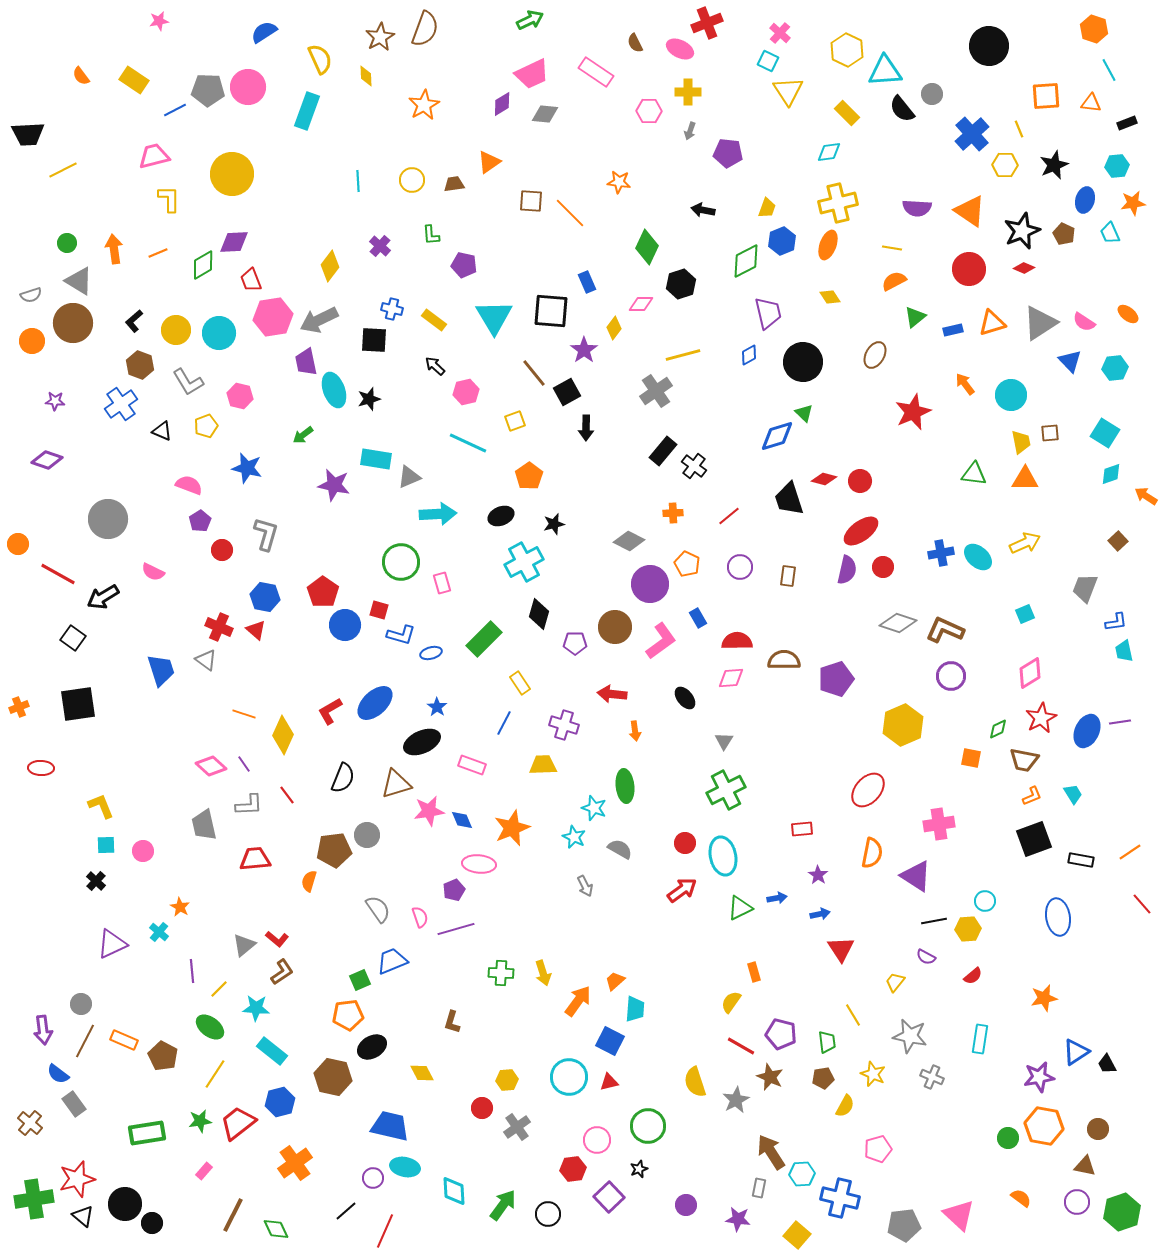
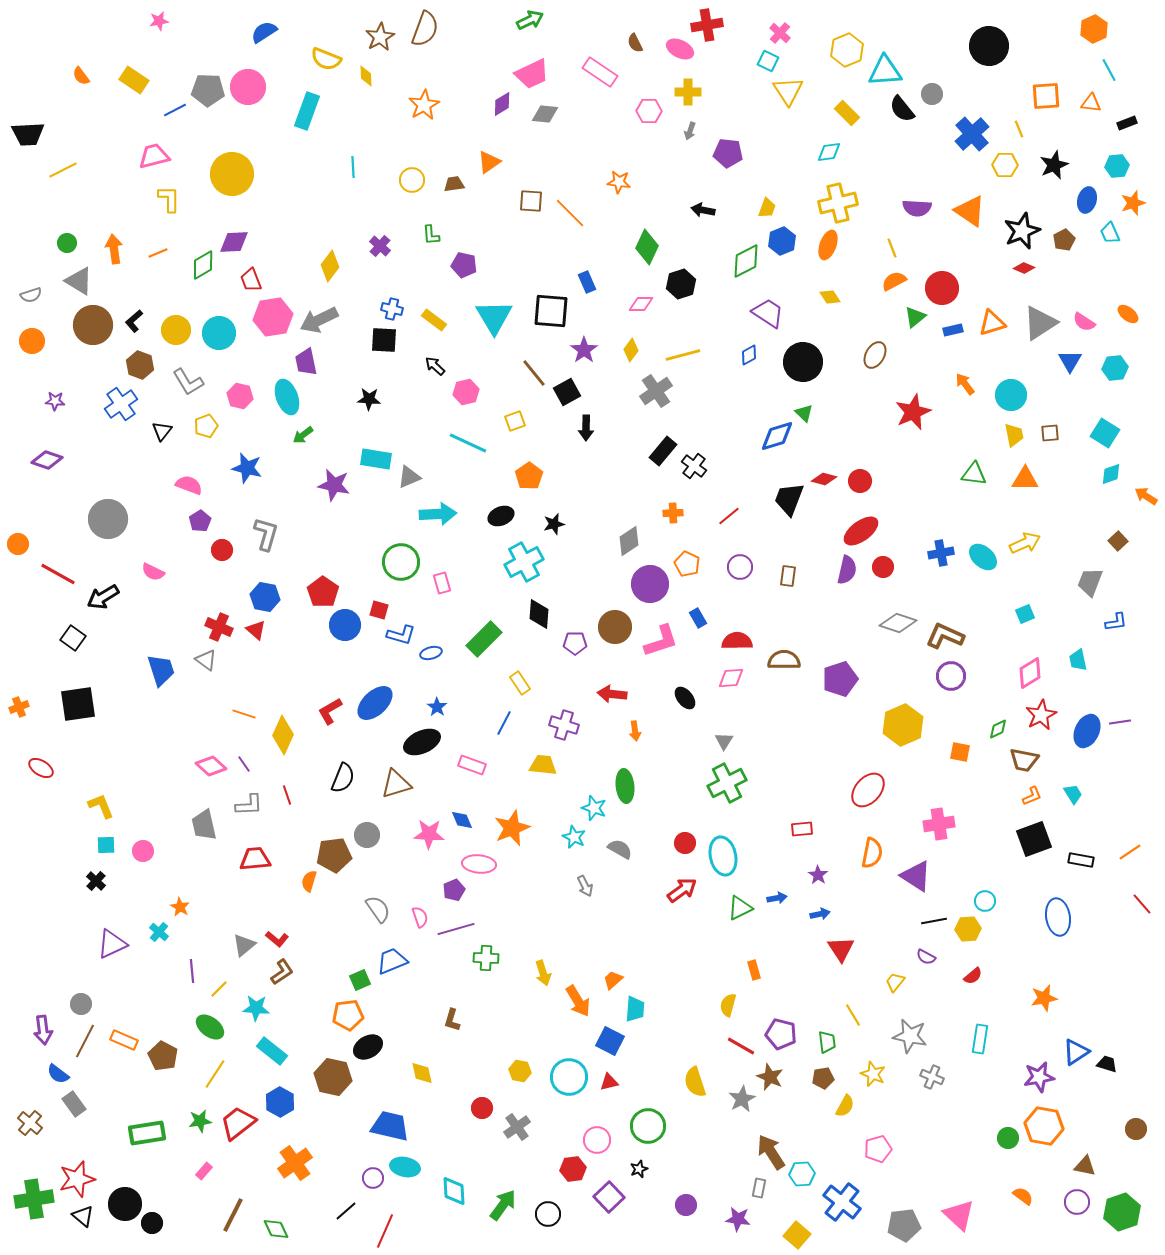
red cross at (707, 23): moved 2 px down; rotated 12 degrees clockwise
orange hexagon at (1094, 29): rotated 16 degrees clockwise
yellow hexagon at (847, 50): rotated 12 degrees clockwise
yellow semicircle at (320, 59): moved 6 px right; rotated 136 degrees clockwise
pink rectangle at (596, 72): moved 4 px right
cyan line at (358, 181): moved 5 px left, 14 px up
blue ellipse at (1085, 200): moved 2 px right
orange star at (1133, 203): rotated 10 degrees counterclockwise
brown pentagon at (1064, 234): moved 6 px down; rotated 20 degrees clockwise
yellow line at (892, 248): rotated 60 degrees clockwise
red circle at (969, 269): moved 27 px left, 19 px down
purple trapezoid at (768, 313): rotated 44 degrees counterclockwise
brown circle at (73, 323): moved 20 px right, 2 px down
yellow diamond at (614, 328): moved 17 px right, 22 px down
black square at (374, 340): moved 10 px right
blue triangle at (1070, 361): rotated 15 degrees clockwise
cyan ellipse at (334, 390): moved 47 px left, 7 px down
black star at (369, 399): rotated 20 degrees clockwise
black triangle at (162, 431): rotated 45 degrees clockwise
yellow trapezoid at (1021, 442): moved 7 px left, 7 px up
black trapezoid at (789, 499): rotated 39 degrees clockwise
gray diamond at (629, 541): rotated 60 degrees counterclockwise
cyan ellipse at (978, 557): moved 5 px right
gray trapezoid at (1085, 588): moved 5 px right, 6 px up
black diamond at (539, 614): rotated 12 degrees counterclockwise
brown L-shape at (945, 630): moved 6 px down
pink L-shape at (661, 641): rotated 18 degrees clockwise
cyan trapezoid at (1124, 651): moved 46 px left, 9 px down
purple pentagon at (836, 679): moved 4 px right
red star at (1041, 718): moved 3 px up
orange square at (971, 758): moved 11 px left, 6 px up
yellow trapezoid at (543, 765): rotated 8 degrees clockwise
red ellipse at (41, 768): rotated 30 degrees clockwise
green cross at (726, 790): moved 1 px right, 7 px up
red line at (287, 795): rotated 18 degrees clockwise
pink star at (429, 811): moved 23 px down; rotated 12 degrees clockwise
brown pentagon at (334, 850): moved 5 px down
orange rectangle at (754, 972): moved 2 px up
green cross at (501, 973): moved 15 px left, 15 px up
orange trapezoid at (615, 981): moved 2 px left, 1 px up
orange arrow at (578, 1001): rotated 112 degrees clockwise
yellow semicircle at (731, 1002): moved 3 px left, 3 px down; rotated 20 degrees counterclockwise
brown L-shape at (452, 1022): moved 2 px up
black ellipse at (372, 1047): moved 4 px left
black trapezoid at (1107, 1064): rotated 135 degrees clockwise
yellow diamond at (422, 1073): rotated 15 degrees clockwise
yellow hexagon at (507, 1080): moved 13 px right, 9 px up; rotated 15 degrees clockwise
gray star at (736, 1100): moved 6 px right, 1 px up
blue hexagon at (280, 1102): rotated 16 degrees counterclockwise
brown circle at (1098, 1129): moved 38 px right
blue cross at (840, 1198): moved 2 px right, 4 px down; rotated 24 degrees clockwise
orange semicircle at (1021, 1198): moved 2 px right, 2 px up
